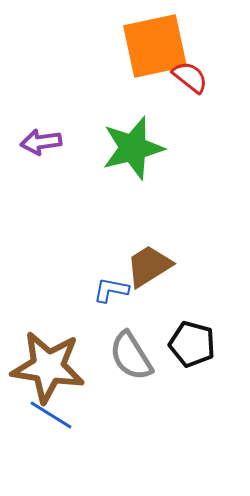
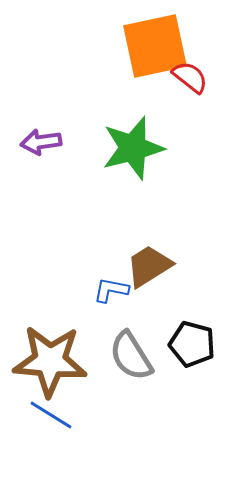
brown star: moved 2 px right, 6 px up; rotated 4 degrees counterclockwise
